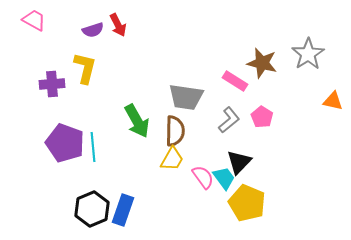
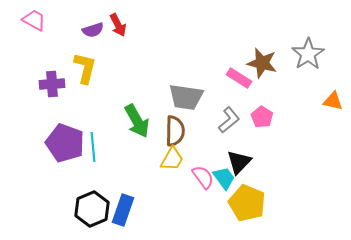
pink rectangle: moved 4 px right, 3 px up
